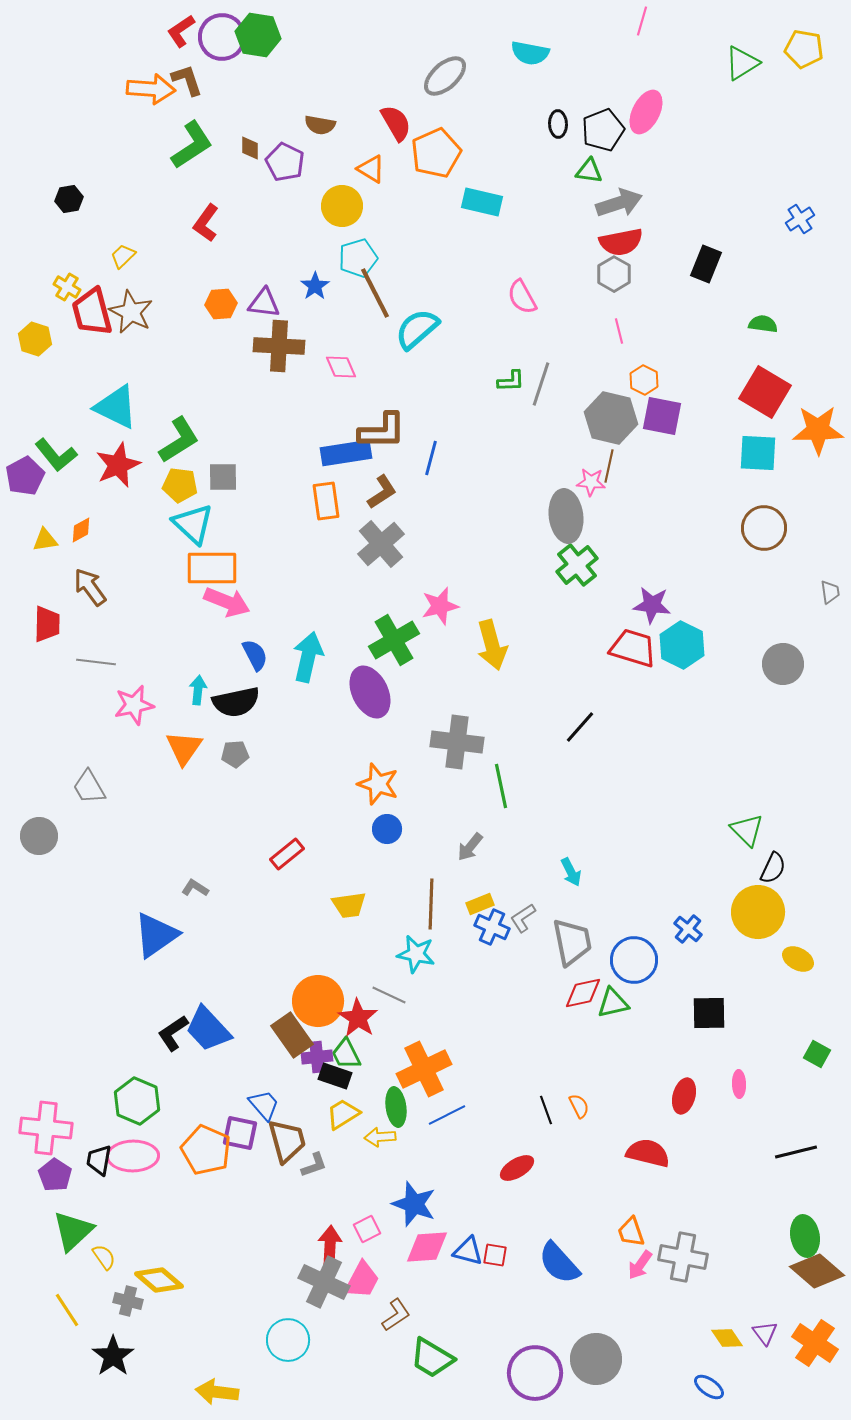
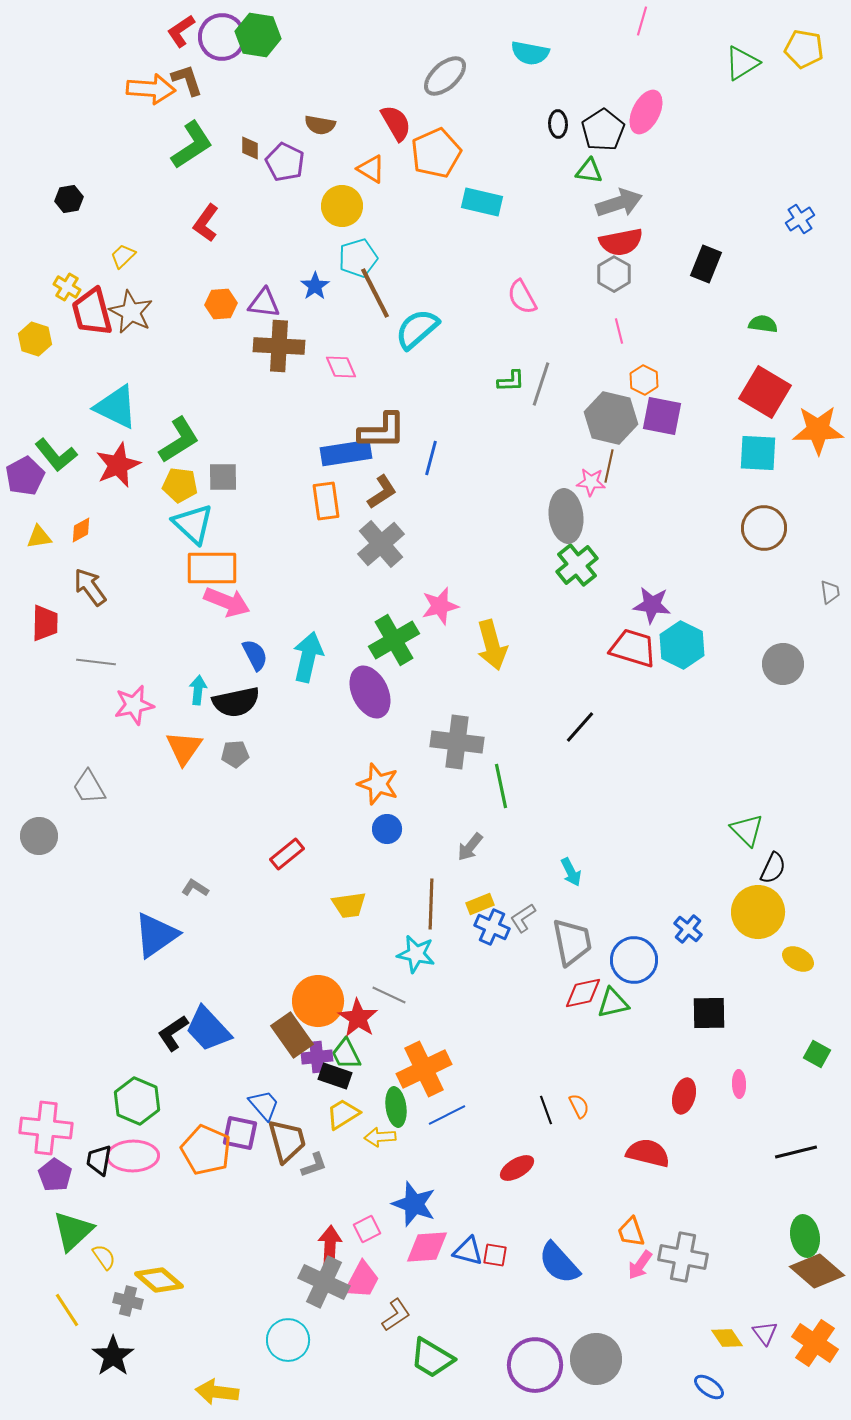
black pentagon at (603, 130): rotated 12 degrees counterclockwise
yellow triangle at (45, 540): moved 6 px left, 3 px up
red trapezoid at (47, 624): moved 2 px left, 1 px up
purple circle at (535, 1373): moved 8 px up
